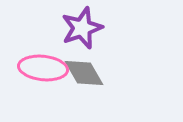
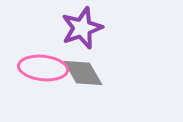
gray diamond: moved 1 px left
